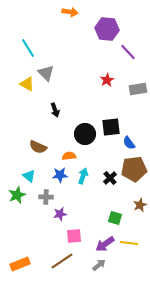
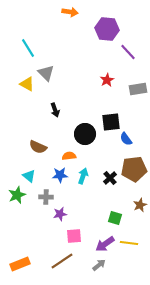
black square: moved 5 px up
blue semicircle: moved 3 px left, 4 px up
